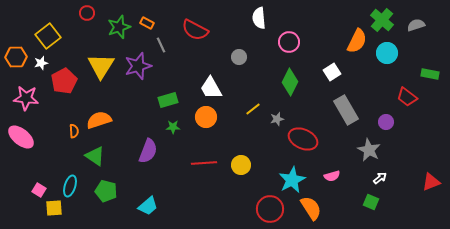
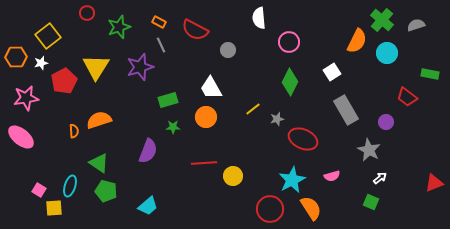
orange rectangle at (147, 23): moved 12 px right, 1 px up
gray circle at (239, 57): moved 11 px left, 7 px up
yellow triangle at (101, 66): moved 5 px left, 1 px down
purple star at (138, 66): moved 2 px right, 1 px down
pink star at (26, 98): rotated 15 degrees counterclockwise
green triangle at (95, 156): moved 4 px right, 7 px down
yellow circle at (241, 165): moved 8 px left, 11 px down
red triangle at (431, 182): moved 3 px right, 1 px down
